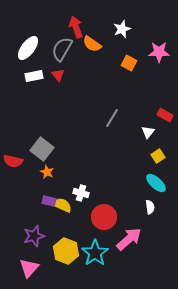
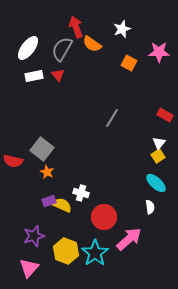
white triangle: moved 11 px right, 11 px down
purple rectangle: rotated 32 degrees counterclockwise
